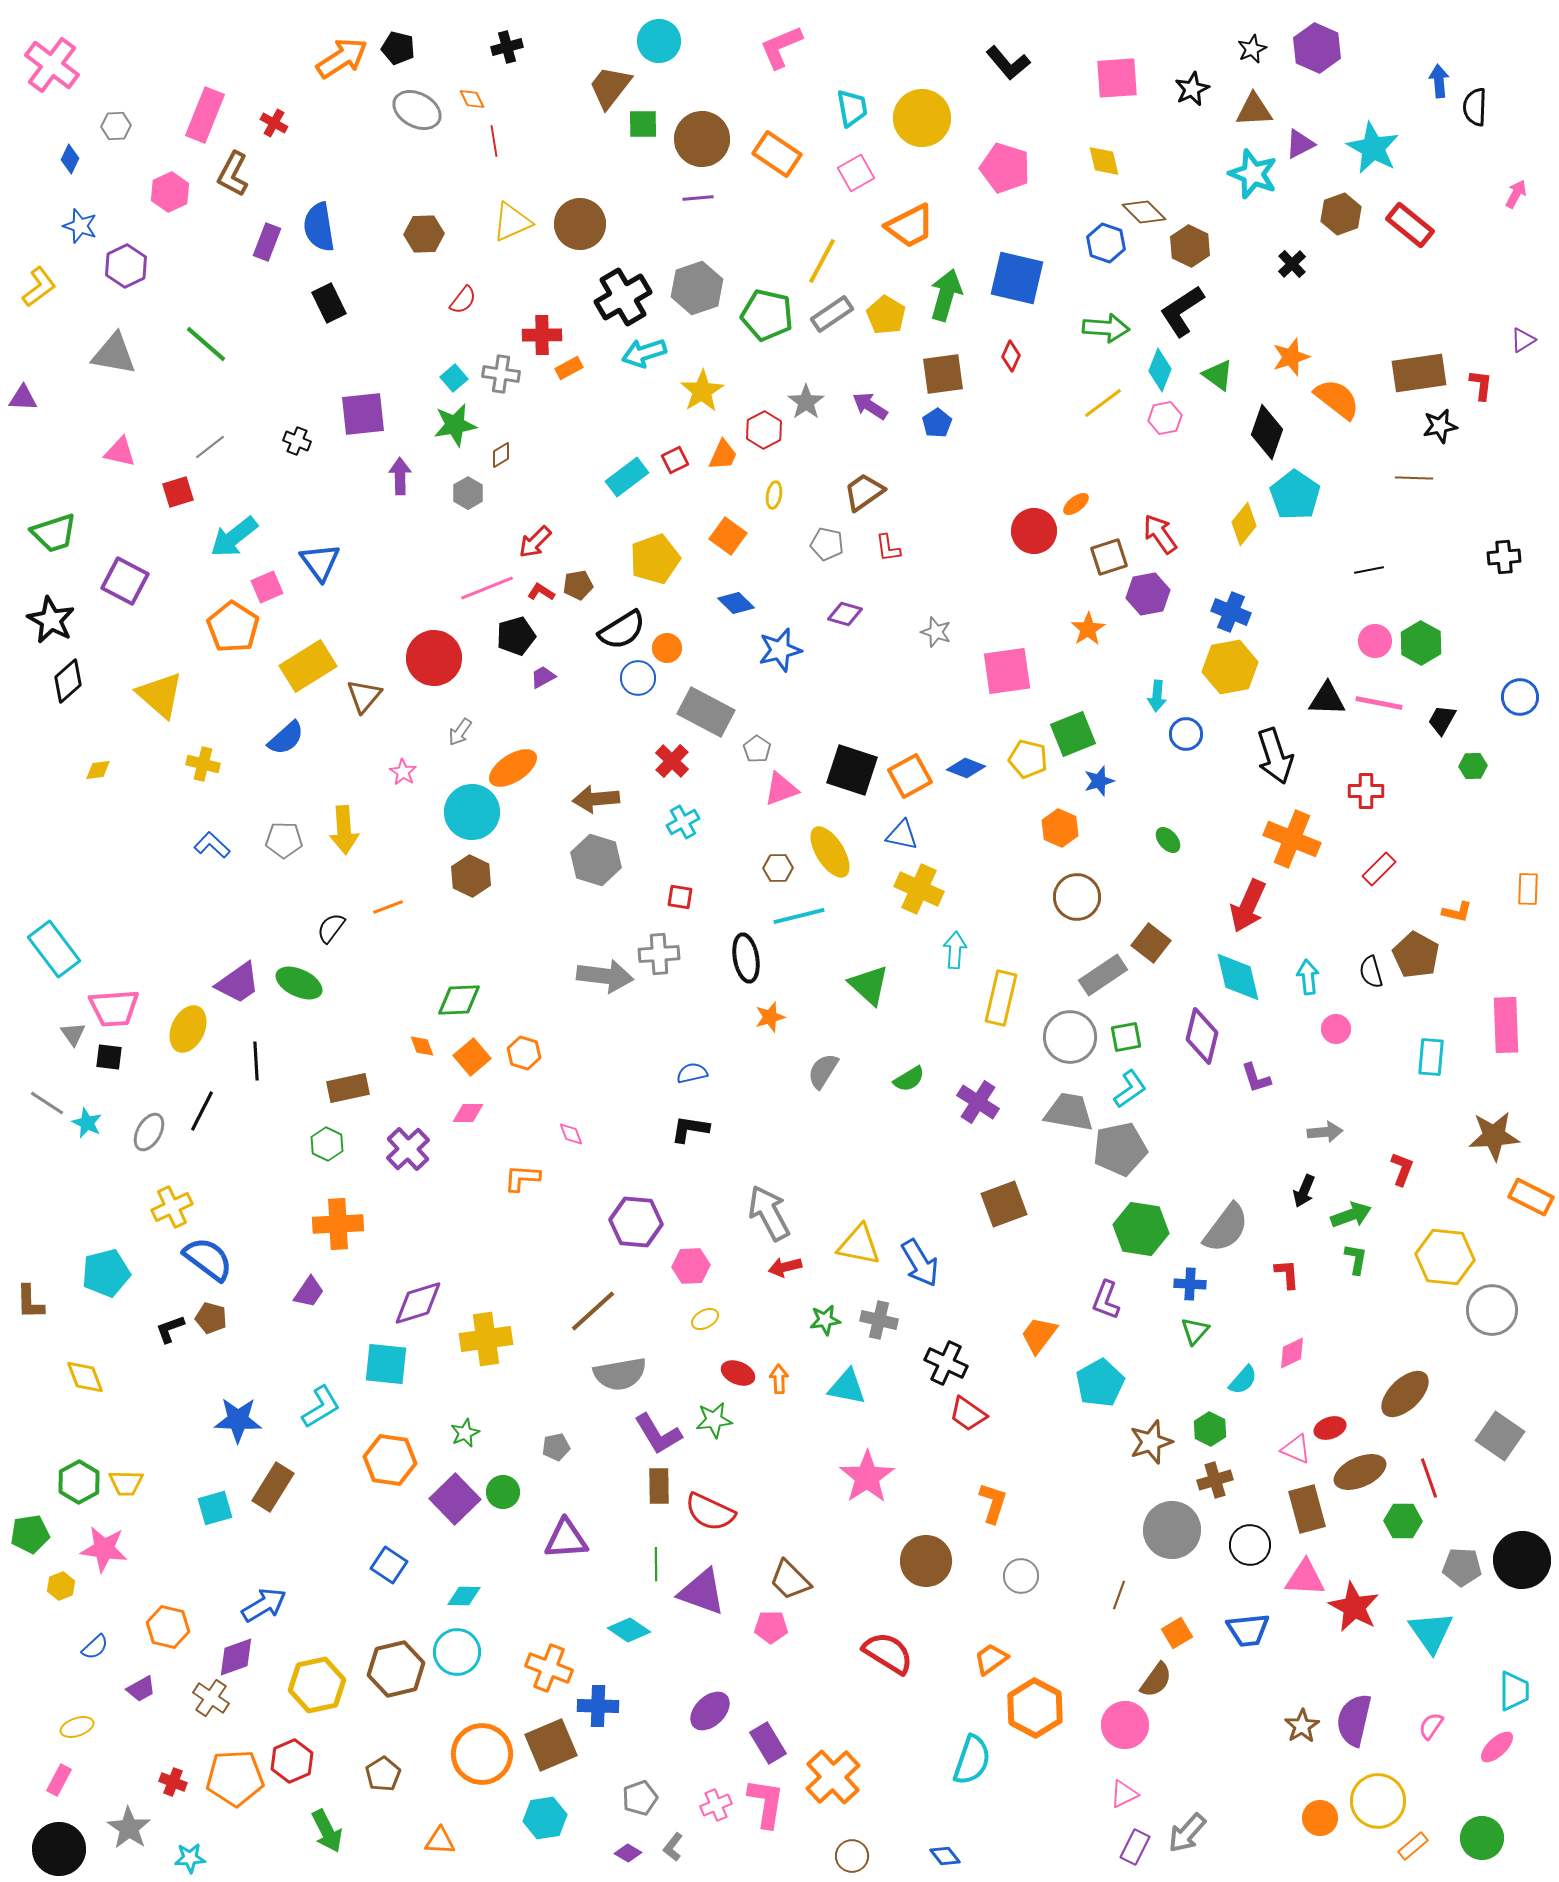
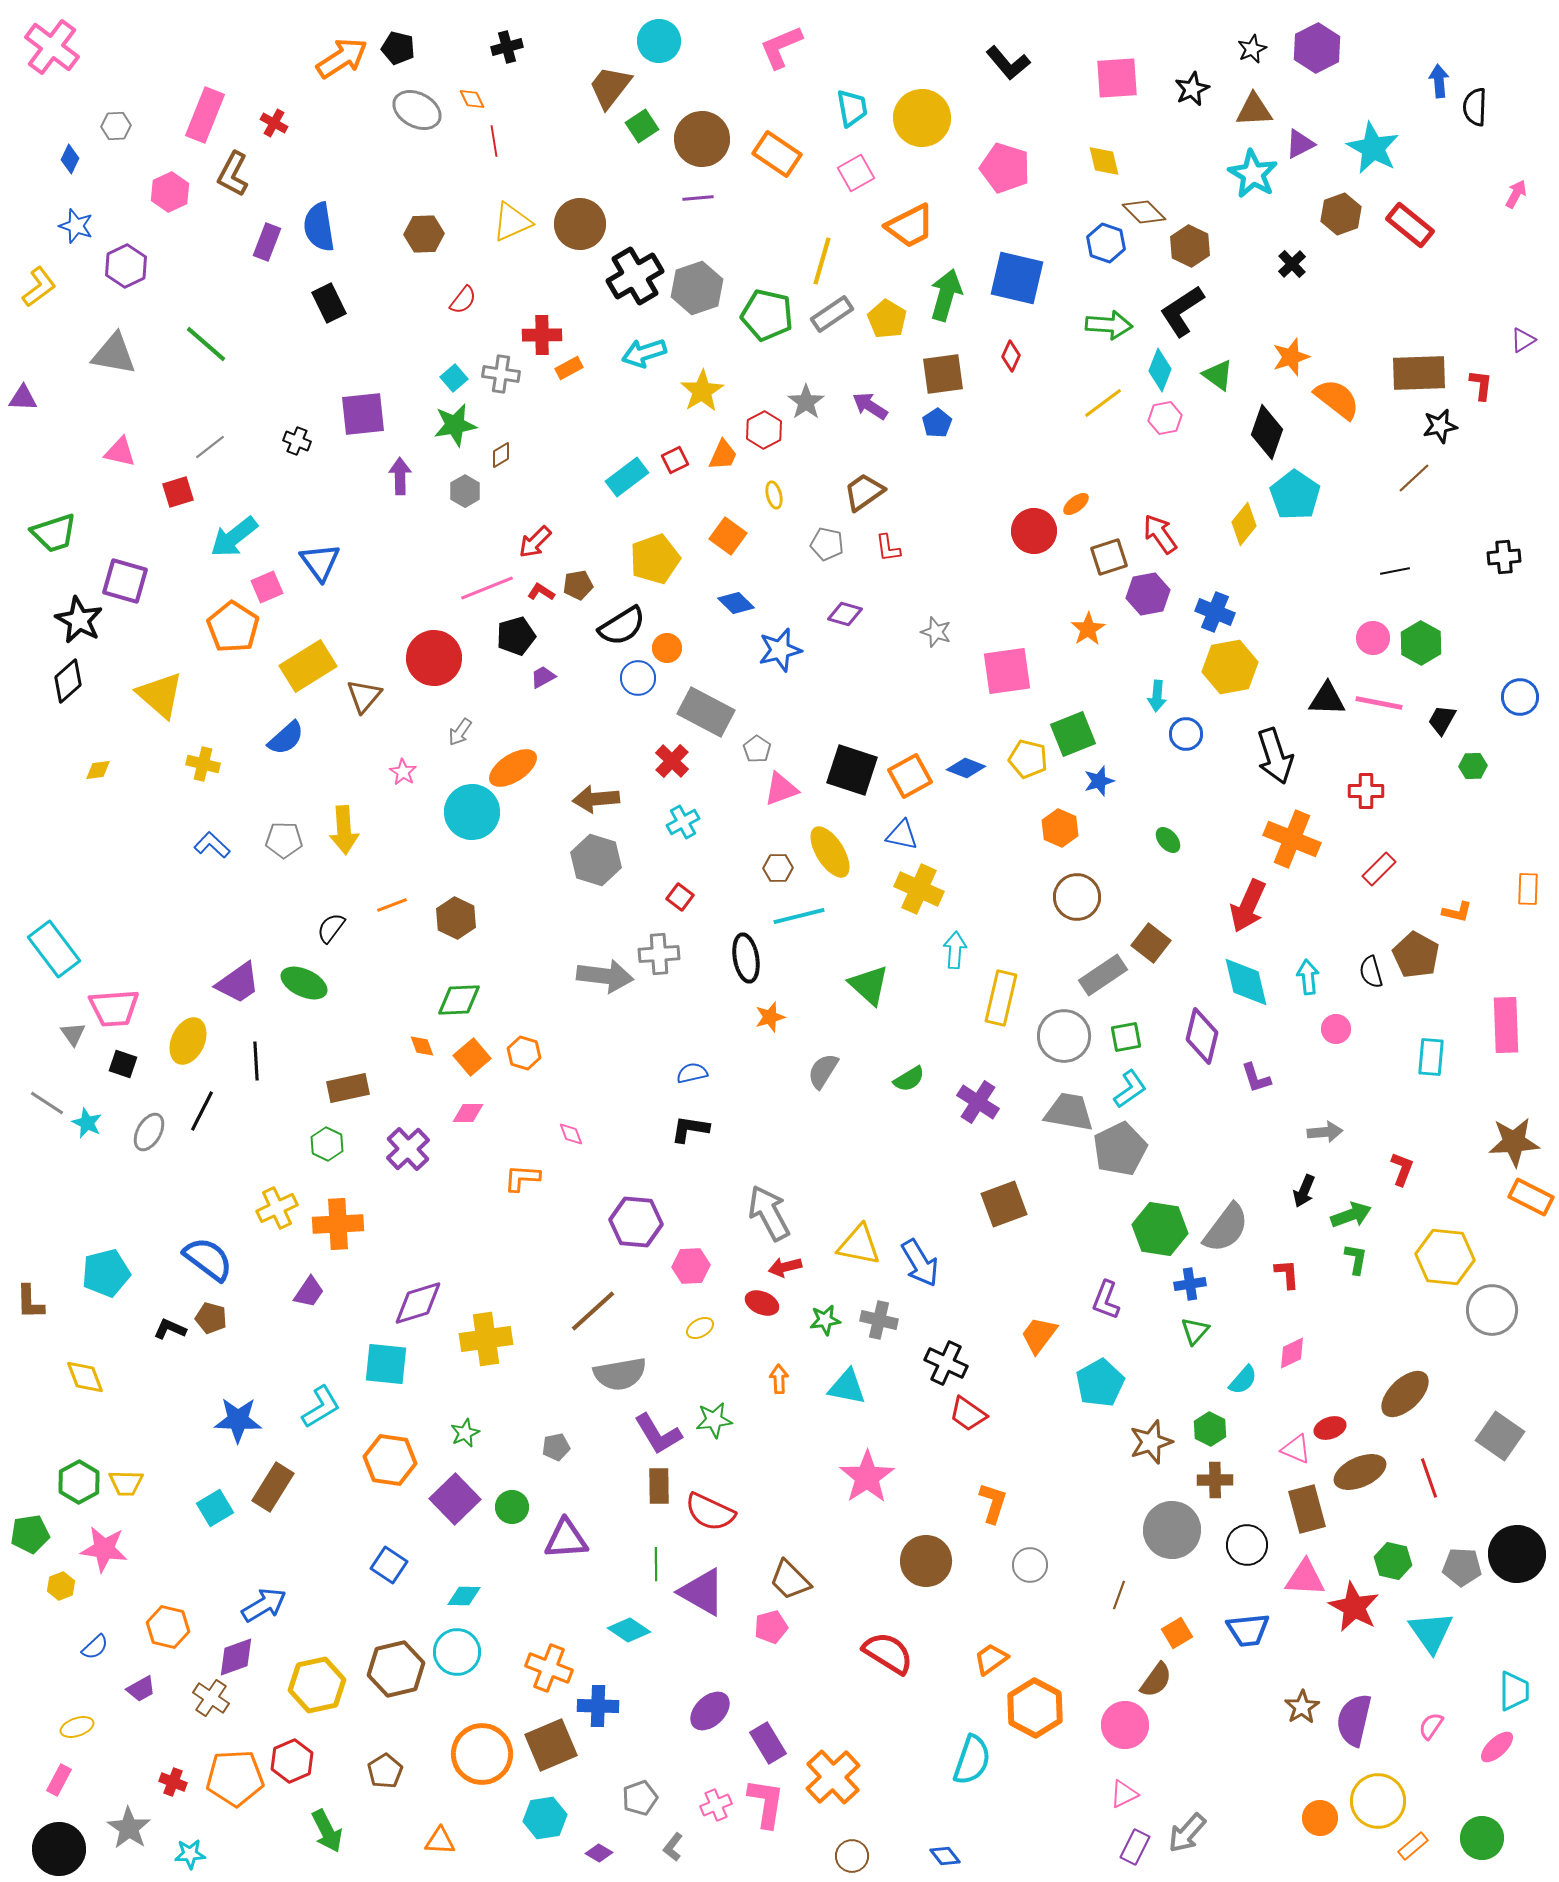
purple hexagon at (1317, 48): rotated 9 degrees clockwise
pink cross at (52, 65): moved 18 px up
green square at (643, 124): moved 1 px left, 2 px down; rotated 32 degrees counterclockwise
cyan star at (1253, 174): rotated 9 degrees clockwise
blue star at (80, 226): moved 4 px left
yellow line at (822, 261): rotated 12 degrees counterclockwise
black cross at (623, 297): moved 12 px right, 21 px up
yellow pentagon at (886, 315): moved 1 px right, 4 px down
green arrow at (1106, 328): moved 3 px right, 3 px up
brown rectangle at (1419, 373): rotated 6 degrees clockwise
brown line at (1414, 478): rotated 45 degrees counterclockwise
gray hexagon at (468, 493): moved 3 px left, 2 px up
yellow ellipse at (774, 495): rotated 24 degrees counterclockwise
black line at (1369, 570): moved 26 px right, 1 px down
purple square at (125, 581): rotated 12 degrees counterclockwise
blue cross at (1231, 612): moved 16 px left
black star at (51, 620): moved 28 px right
black semicircle at (622, 630): moved 4 px up
pink circle at (1375, 641): moved 2 px left, 3 px up
brown hexagon at (471, 876): moved 15 px left, 42 px down
red square at (680, 897): rotated 28 degrees clockwise
orange line at (388, 907): moved 4 px right, 2 px up
cyan diamond at (1238, 977): moved 8 px right, 5 px down
green ellipse at (299, 983): moved 5 px right
yellow ellipse at (188, 1029): moved 12 px down
gray circle at (1070, 1037): moved 6 px left, 1 px up
black square at (109, 1057): moved 14 px right, 7 px down; rotated 12 degrees clockwise
brown star at (1494, 1136): moved 20 px right, 6 px down
gray pentagon at (1120, 1149): rotated 14 degrees counterclockwise
yellow cross at (172, 1207): moved 105 px right, 1 px down
green hexagon at (1141, 1229): moved 19 px right
blue cross at (1190, 1284): rotated 12 degrees counterclockwise
yellow ellipse at (705, 1319): moved 5 px left, 9 px down
black L-shape at (170, 1329): rotated 44 degrees clockwise
red ellipse at (738, 1373): moved 24 px right, 70 px up
brown cross at (1215, 1480): rotated 16 degrees clockwise
green circle at (503, 1492): moved 9 px right, 15 px down
cyan square at (215, 1508): rotated 15 degrees counterclockwise
green hexagon at (1403, 1521): moved 10 px left, 40 px down; rotated 12 degrees clockwise
black circle at (1250, 1545): moved 3 px left
black circle at (1522, 1560): moved 5 px left, 6 px up
gray circle at (1021, 1576): moved 9 px right, 11 px up
purple triangle at (702, 1592): rotated 10 degrees clockwise
pink pentagon at (771, 1627): rotated 16 degrees counterclockwise
brown star at (1302, 1726): moved 19 px up
brown pentagon at (383, 1774): moved 2 px right, 3 px up
purple diamond at (628, 1853): moved 29 px left
cyan star at (190, 1858): moved 4 px up
